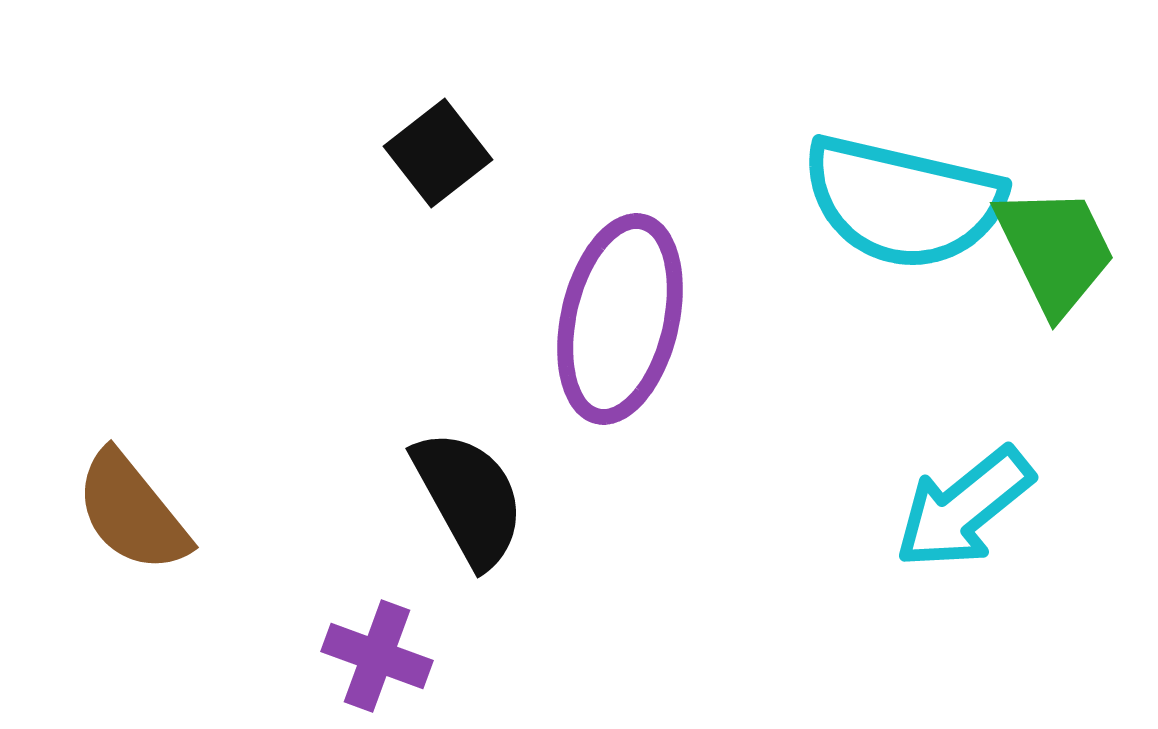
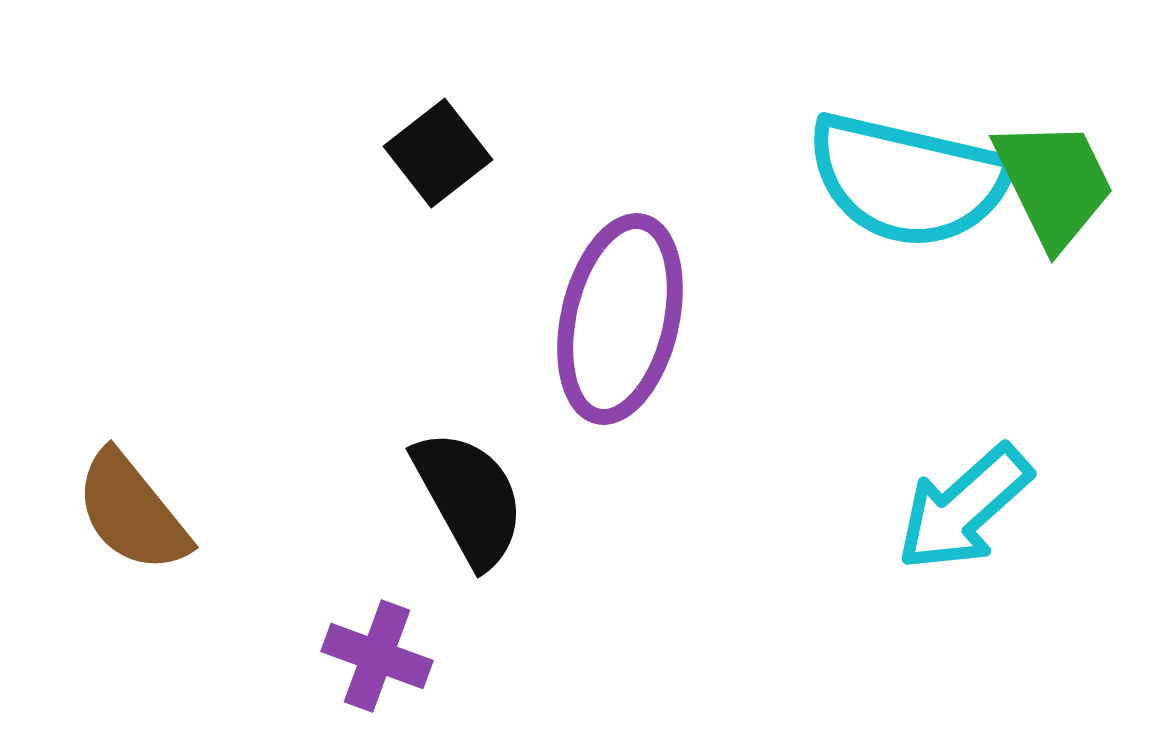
cyan semicircle: moved 5 px right, 22 px up
green trapezoid: moved 1 px left, 67 px up
cyan arrow: rotated 3 degrees counterclockwise
